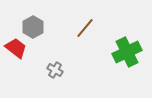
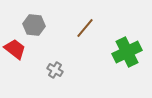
gray hexagon: moved 1 px right, 2 px up; rotated 25 degrees counterclockwise
red trapezoid: moved 1 px left, 1 px down
